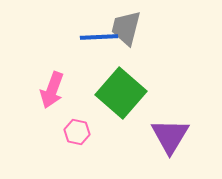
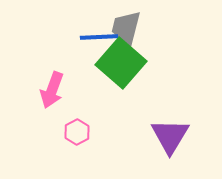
green square: moved 30 px up
pink hexagon: rotated 20 degrees clockwise
